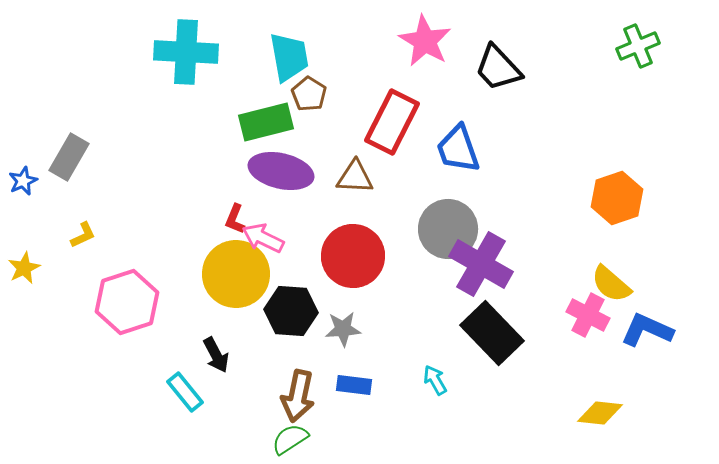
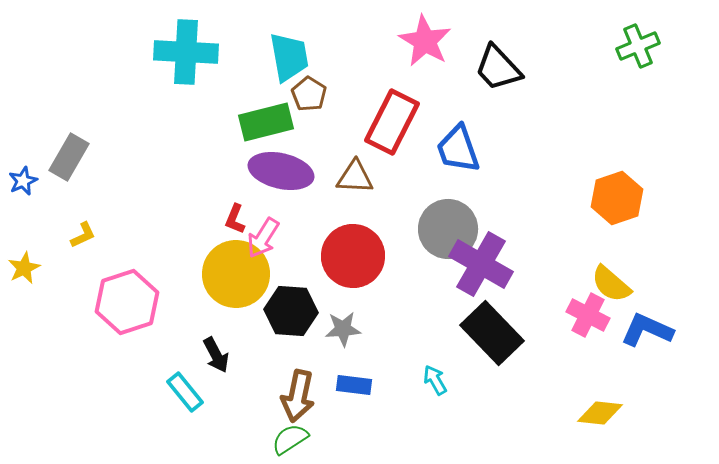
pink arrow: rotated 84 degrees counterclockwise
